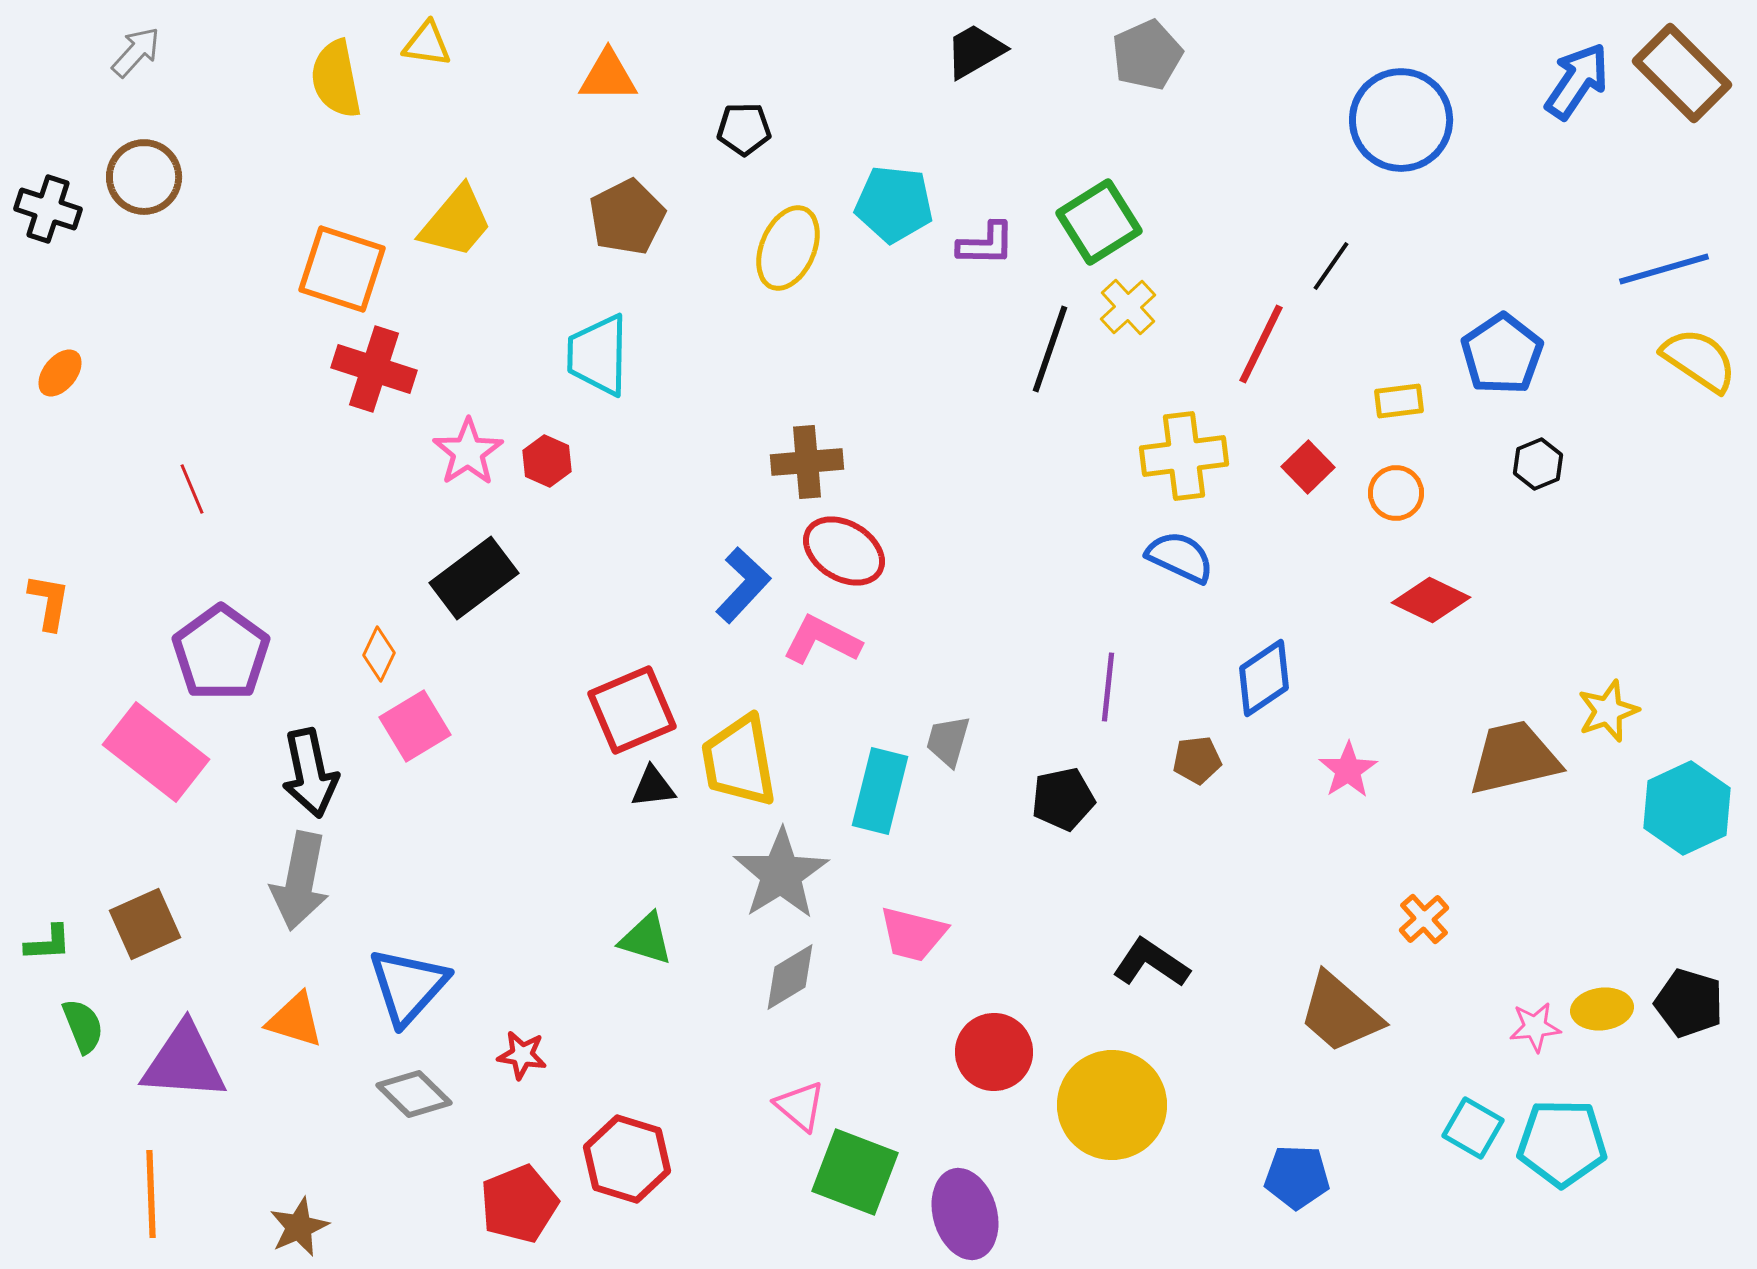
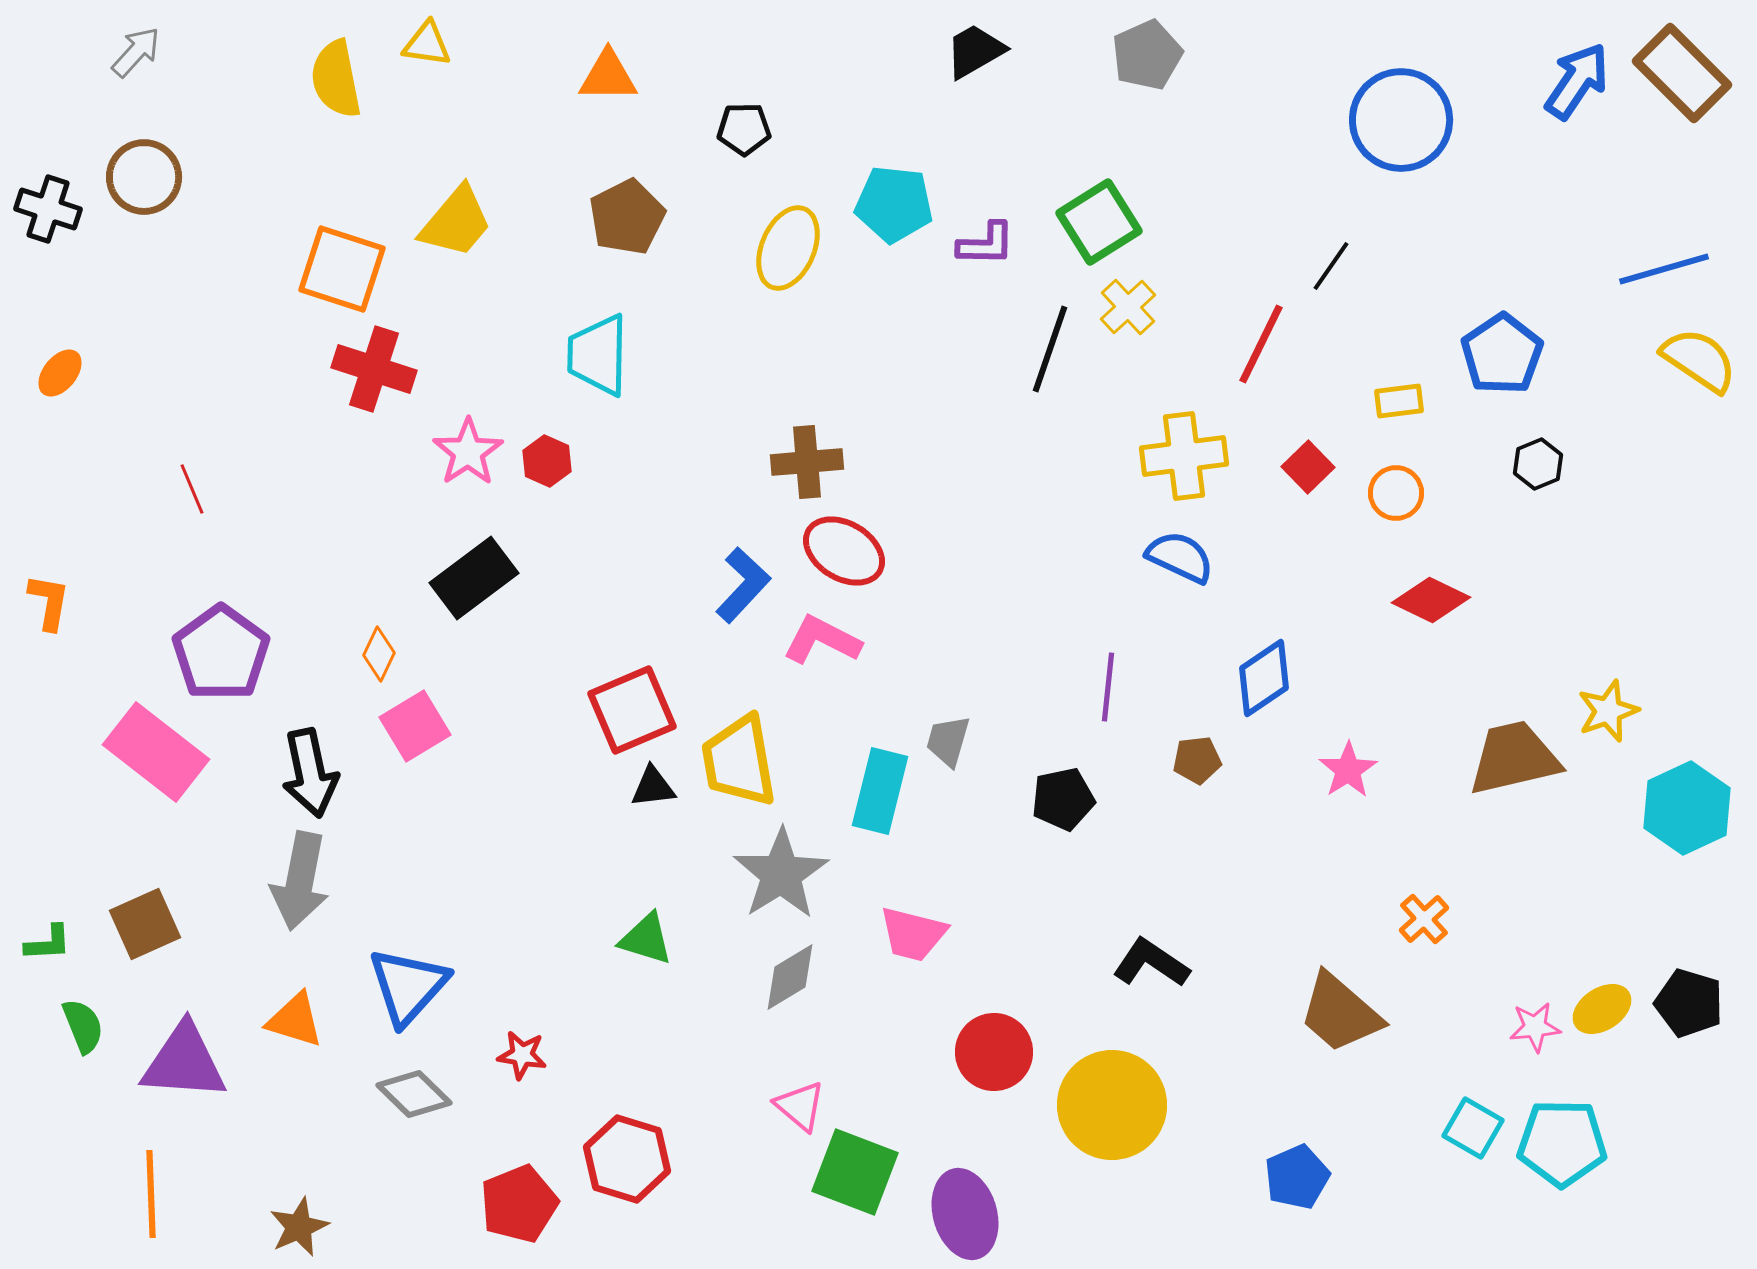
yellow ellipse at (1602, 1009): rotated 26 degrees counterclockwise
blue pentagon at (1297, 1177): rotated 26 degrees counterclockwise
